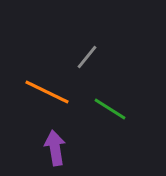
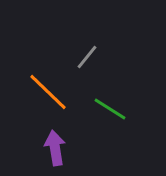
orange line: moved 1 px right; rotated 18 degrees clockwise
